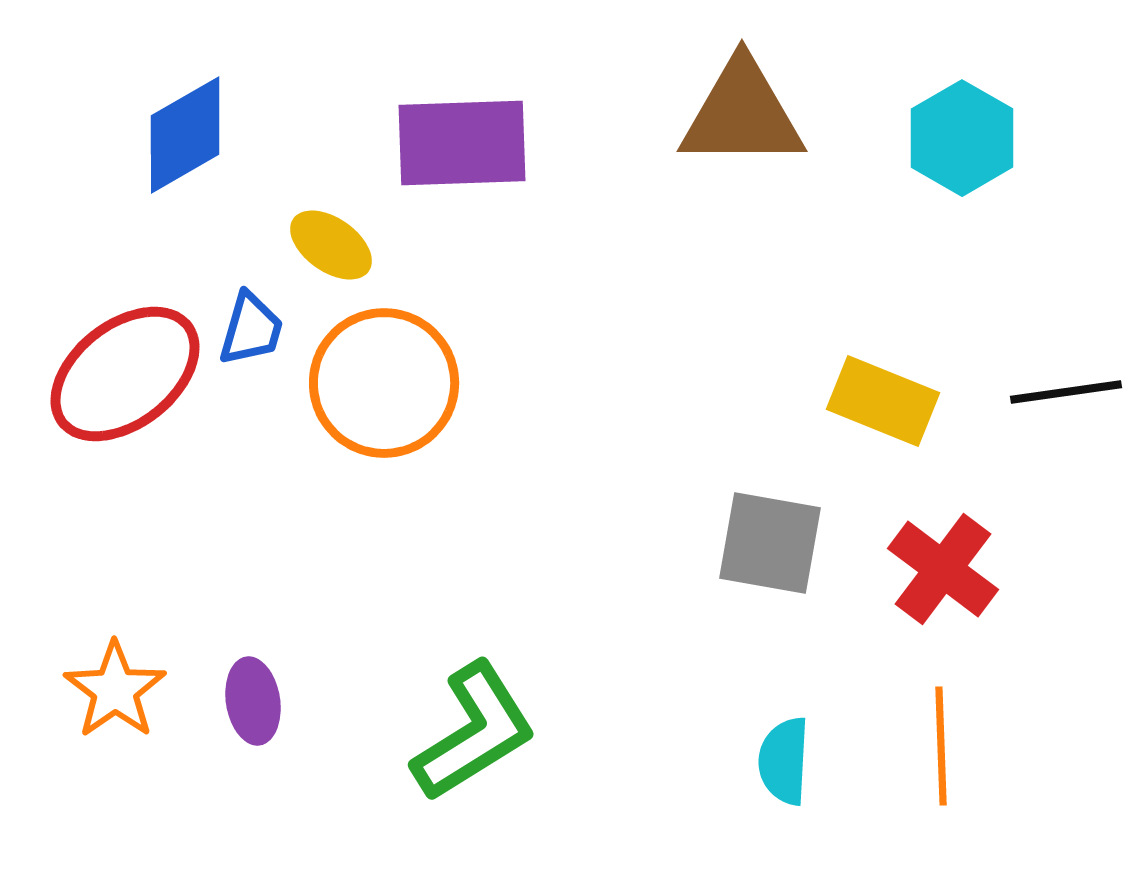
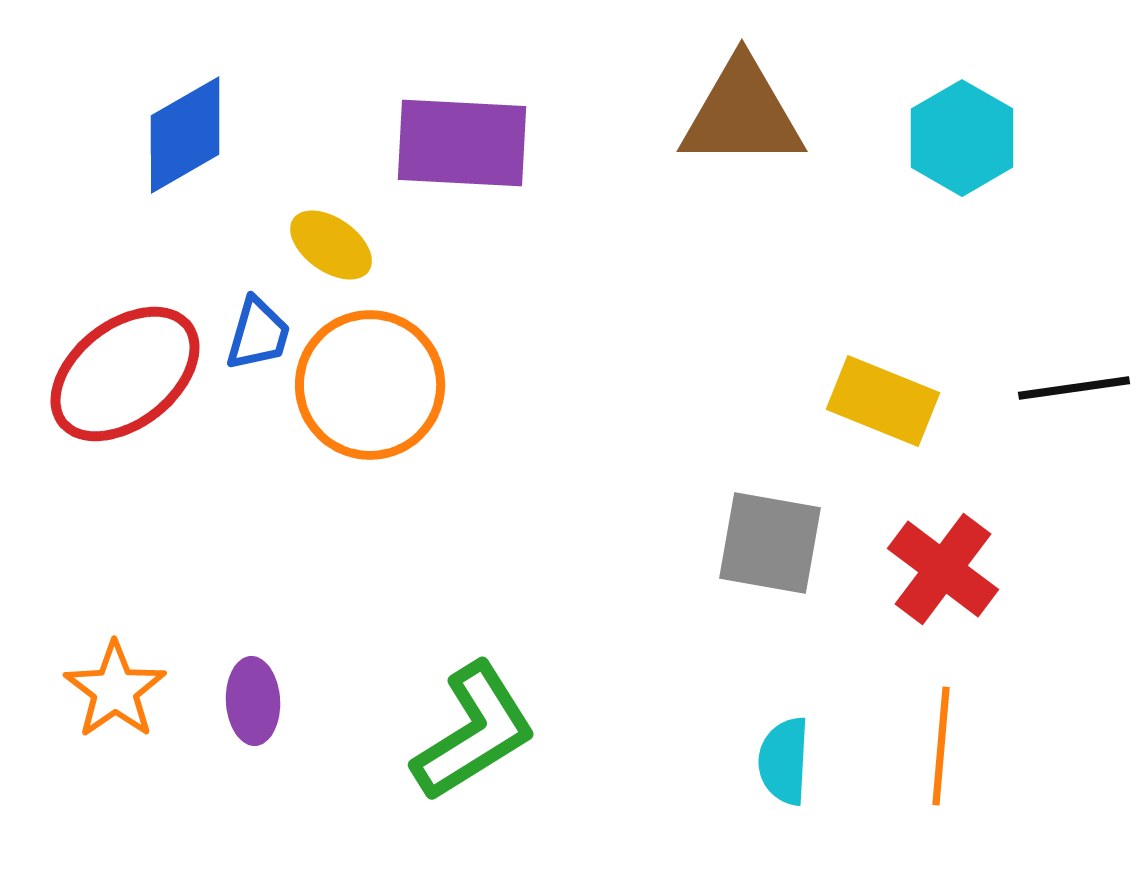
purple rectangle: rotated 5 degrees clockwise
blue trapezoid: moved 7 px right, 5 px down
orange circle: moved 14 px left, 2 px down
black line: moved 8 px right, 4 px up
purple ellipse: rotated 6 degrees clockwise
orange line: rotated 7 degrees clockwise
